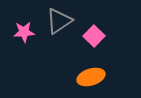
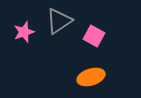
pink star: rotated 15 degrees counterclockwise
pink square: rotated 15 degrees counterclockwise
